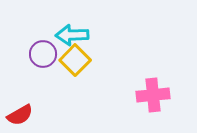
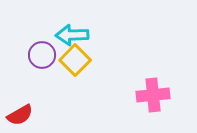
purple circle: moved 1 px left, 1 px down
